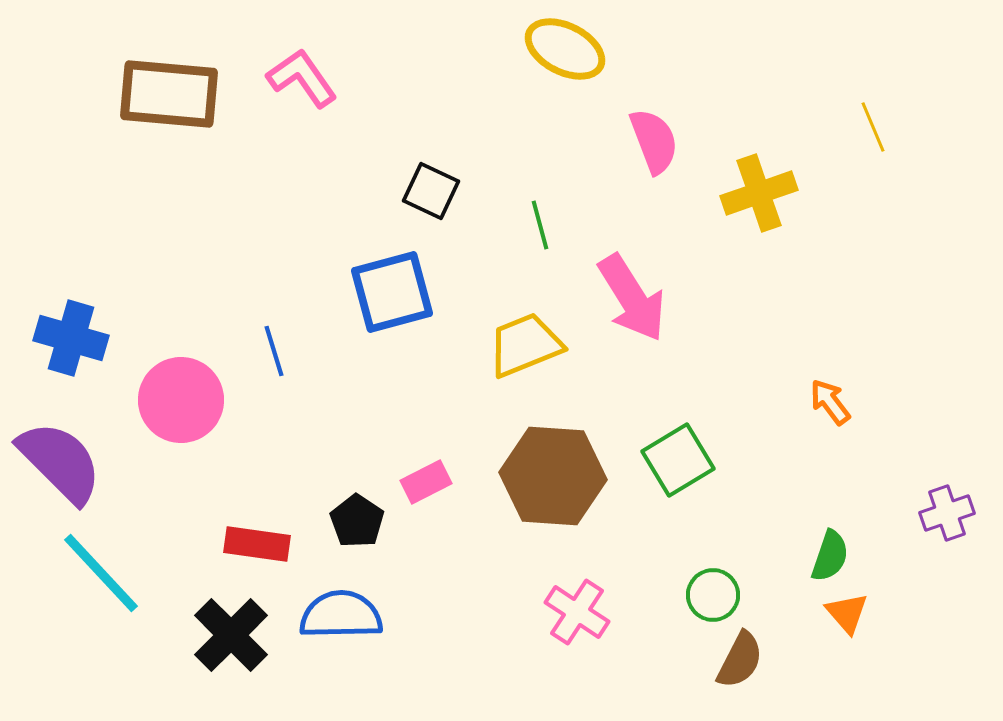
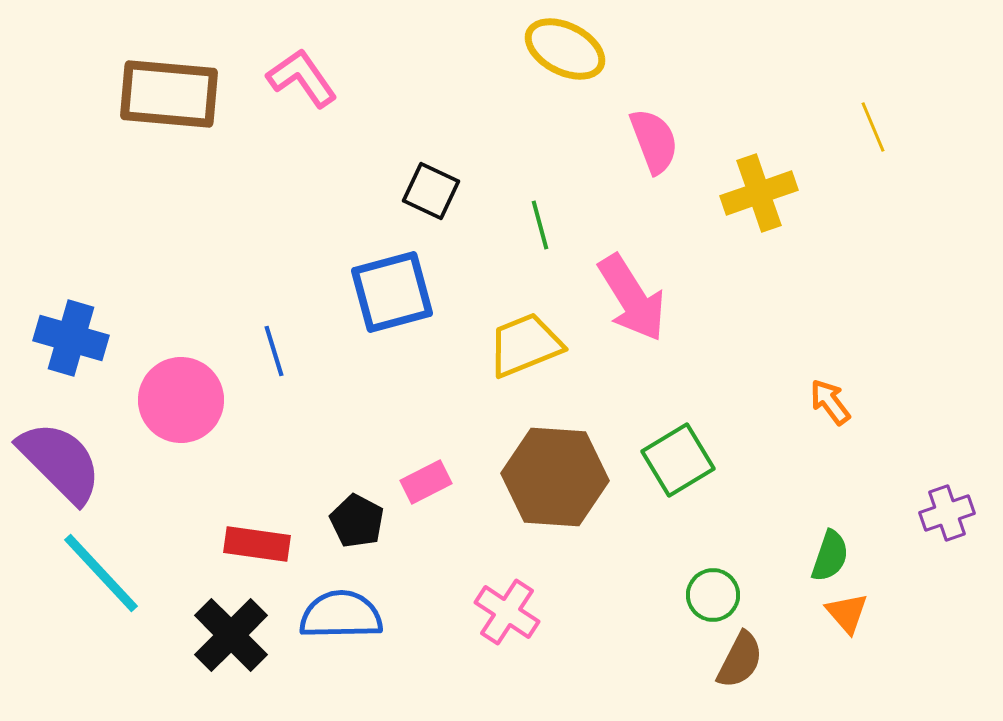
brown hexagon: moved 2 px right, 1 px down
black pentagon: rotated 6 degrees counterclockwise
pink cross: moved 70 px left
